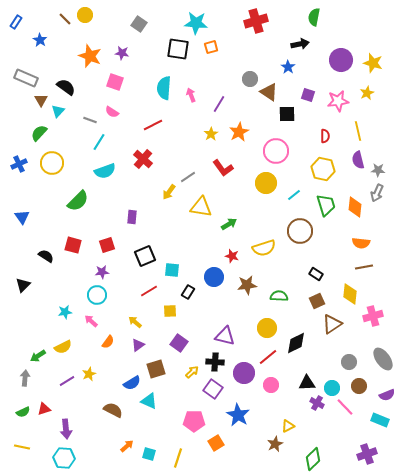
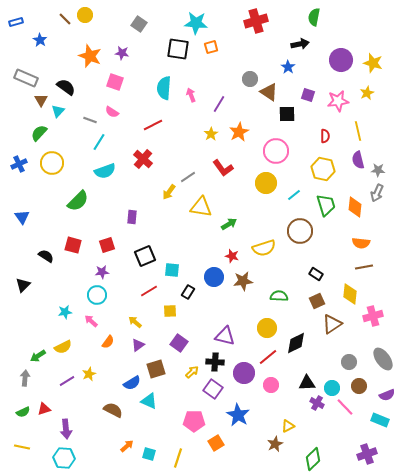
blue rectangle at (16, 22): rotated 40 degrees clockwise
brown star at (247, 285): moved 4 px left, 4 px up
